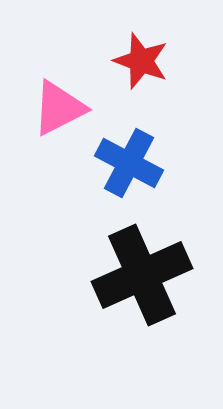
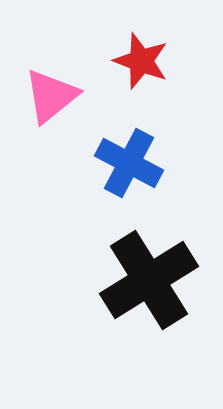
pink triangle: moved 8 px left, 12 px up; rotated 12 degrees counterclockwise
black cross: moved 7 px right, 5 px down; rotated 8 degrees counterclockwise
